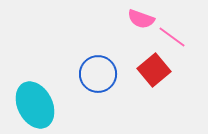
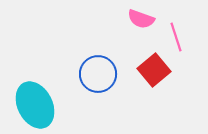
pink line: moved 4 px right; rotated 36 degrees clockwise
